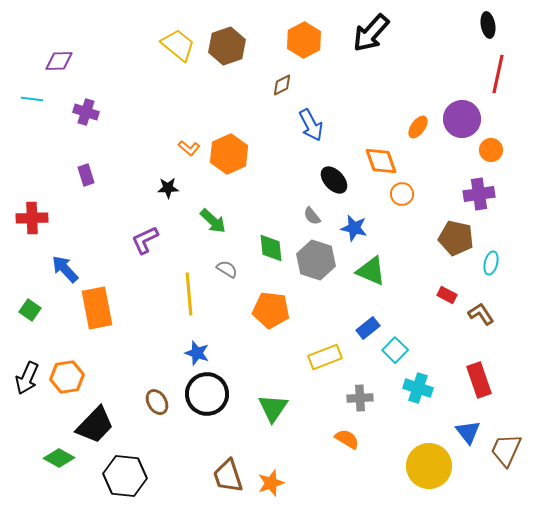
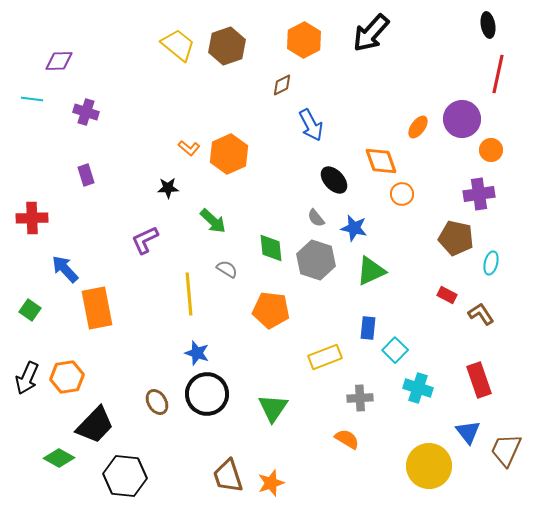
gray semicircle at (312, 216): moved 4 px right, 2 px down
green triangle at (371, 271): rotated 48 degrees counterclockwise
blue rectangle at (368, 328): rotated 45 degrees counterclockwise
